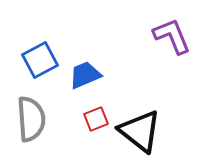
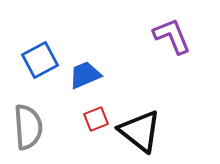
gray semicircle: moved 3 px left, 8 px down
